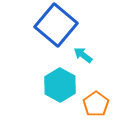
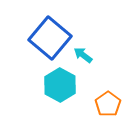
blue square: moved 6 px left, 13 px down
orange pentagon: moved 12 px right
